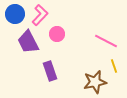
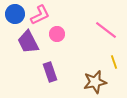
pink L-shape: rotated 20 degrees clockwise
pink line: moved 11 px up; rotated 10 degrees clockwise
yellow line: moved 4 px up
purple rectangle: moved 1 px down
